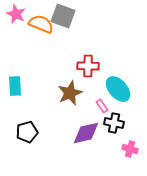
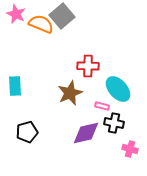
gray square: moved 1 px left; rotated 30 degrees clockwise
pink rectangle: rotated 40 degrees counterclockwise
